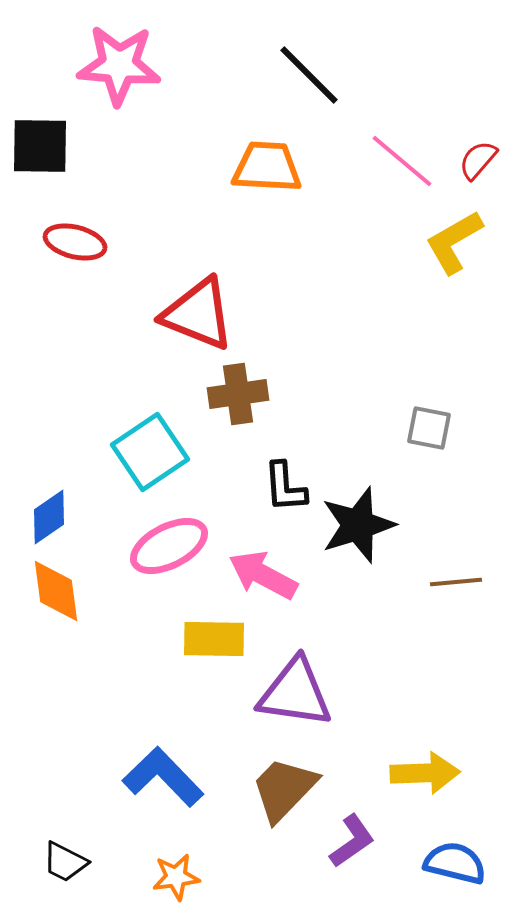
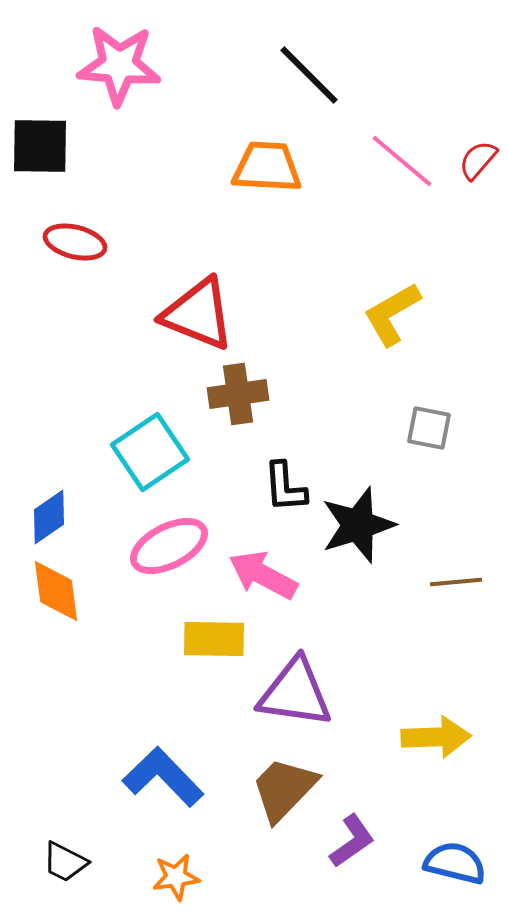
yellow L-shape: moved 62 px left, 72 px down
yellow arrow: moved 11 px right, 36 px up
